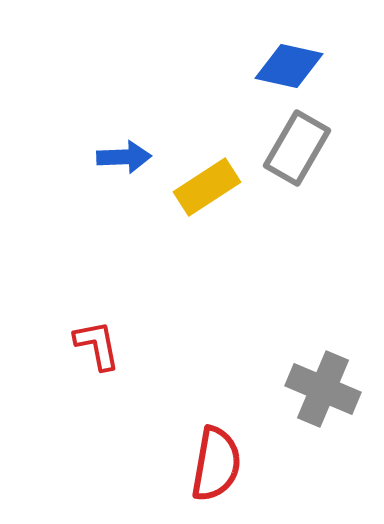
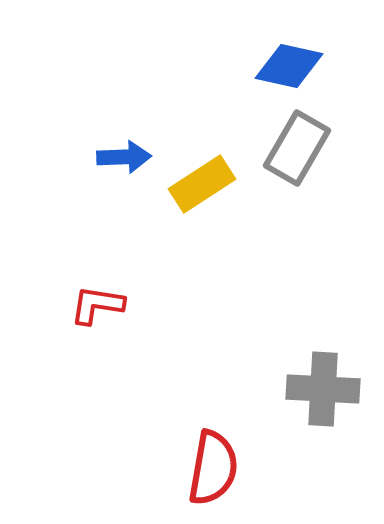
yellow rectangle: moved 5 px left, 3 px up
red L-shape: moved 40 px up; rotated 70 degrees counterclockwise
gray cross: rotated 20 degrees counterclockwise
red semicircle: moved 3 px left, 4 px down
